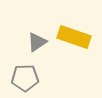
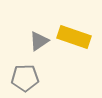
gray triangle: moved 2 px right, 1 px up
